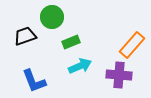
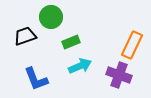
green circle: moved 1 px left
orange rectangle: rotated 16 degrees counterclockwise
purple cross: rotated 15 degrees clockwise
blue L-shape: moved 2 px right, 2 px up
